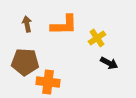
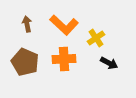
orange L-shape: rotated 44 degrees clockwise
yellow cross: moved 1 px left
brown pentagon: rotated 20 degrees clockwise
orange cross: moved 16 px right, 23 px up; rotated 10 degrees counterclockwise
